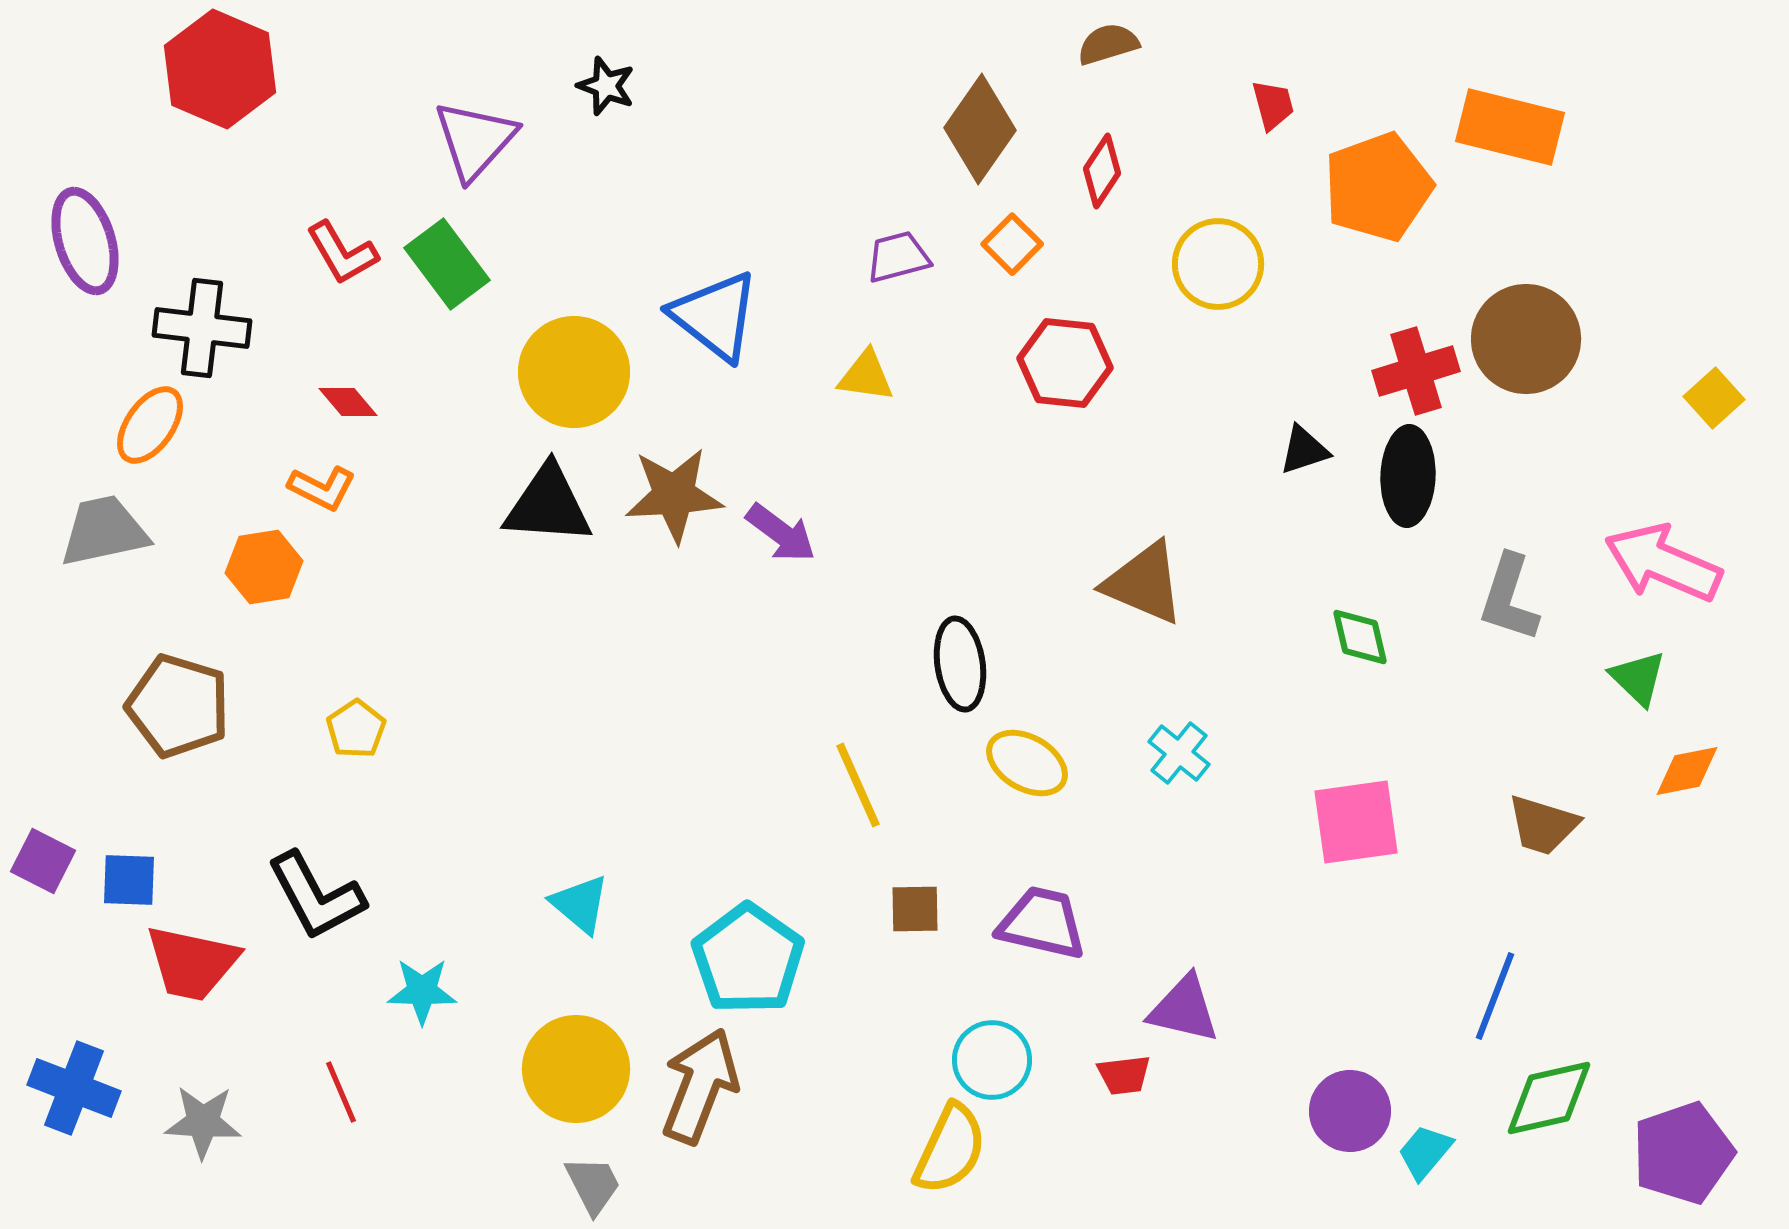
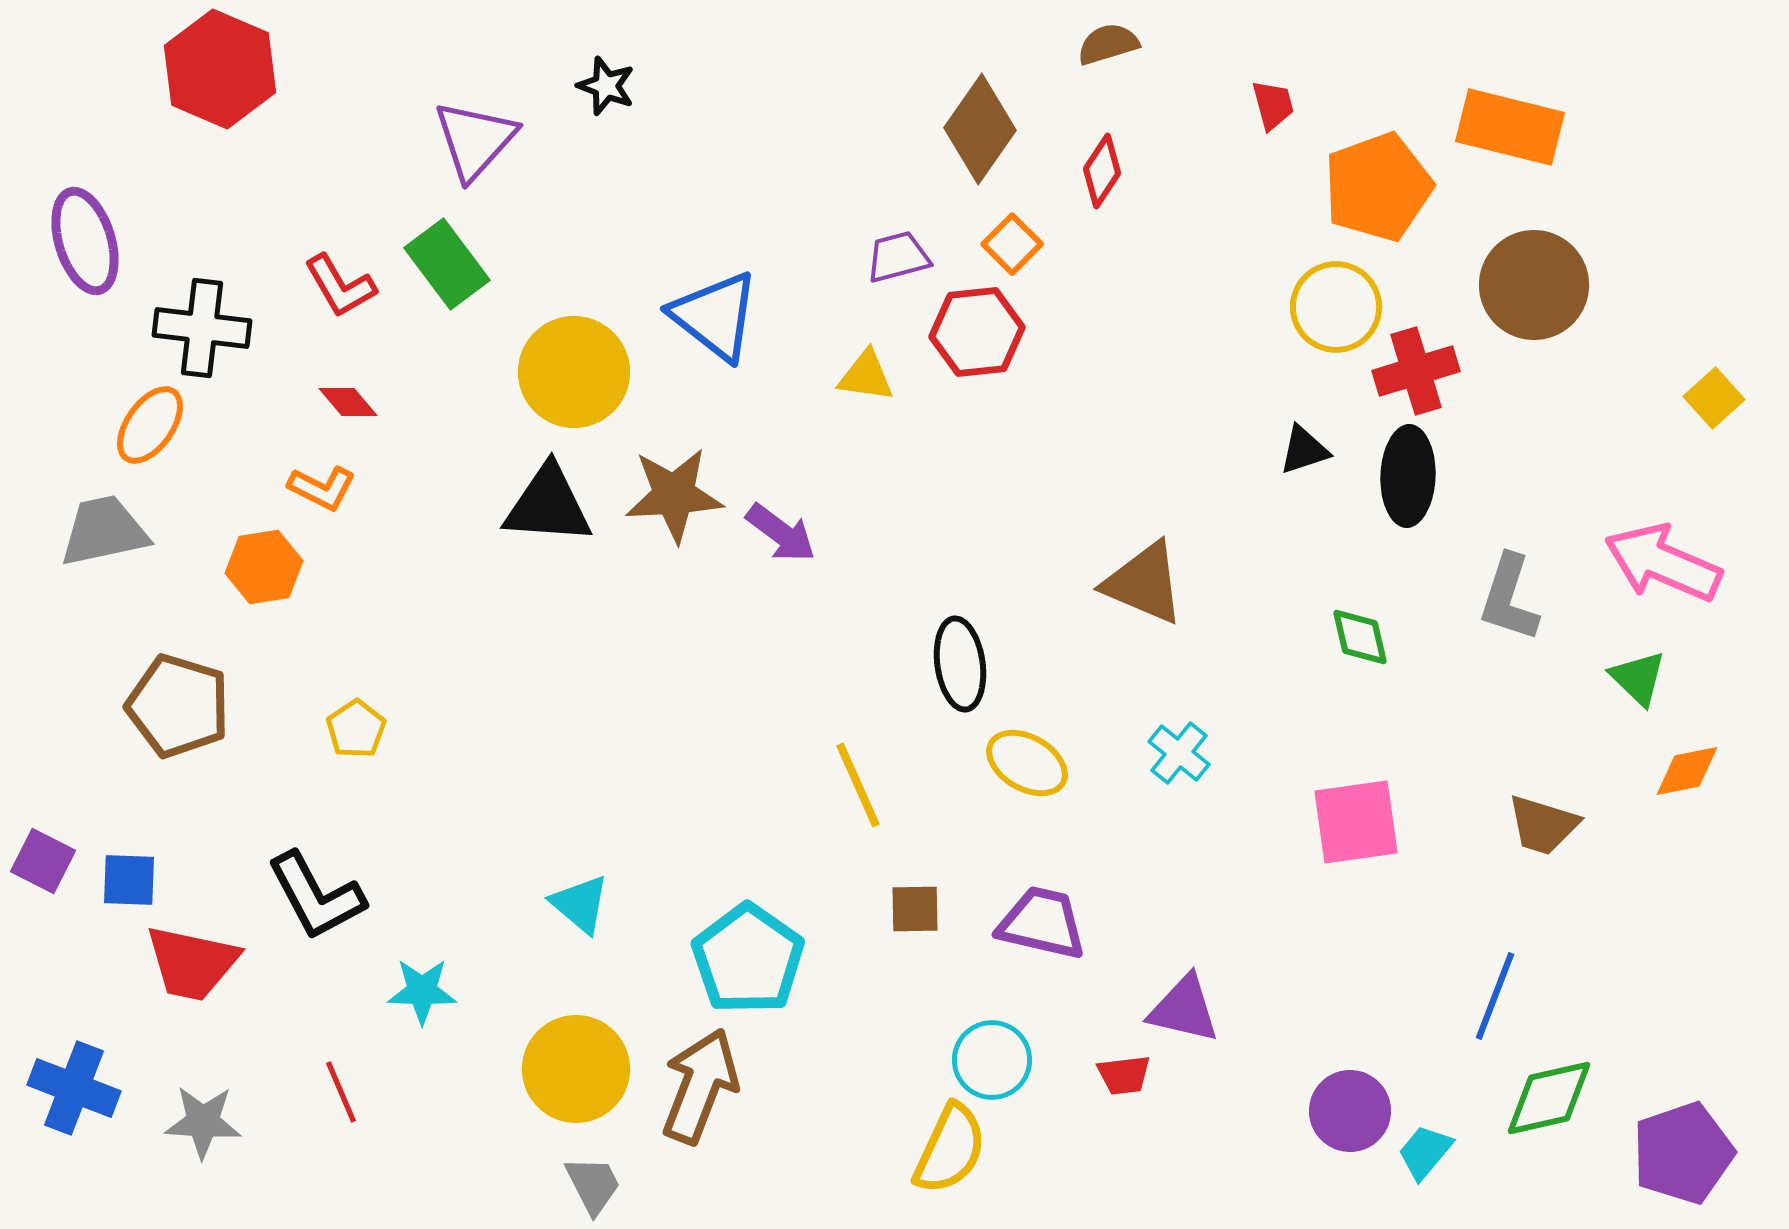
red L-shape at (342, 253): moved 2 px left, 33 px down
yellow circle at (1218, 264): moved 118 px right, 43 px down
brown circle at (1526, 339): moved 8 px right, 54 px up
red hexagon at (1065, 363): moved 88 px left, 31 px up; rotated 12 degrees counterclockwise
